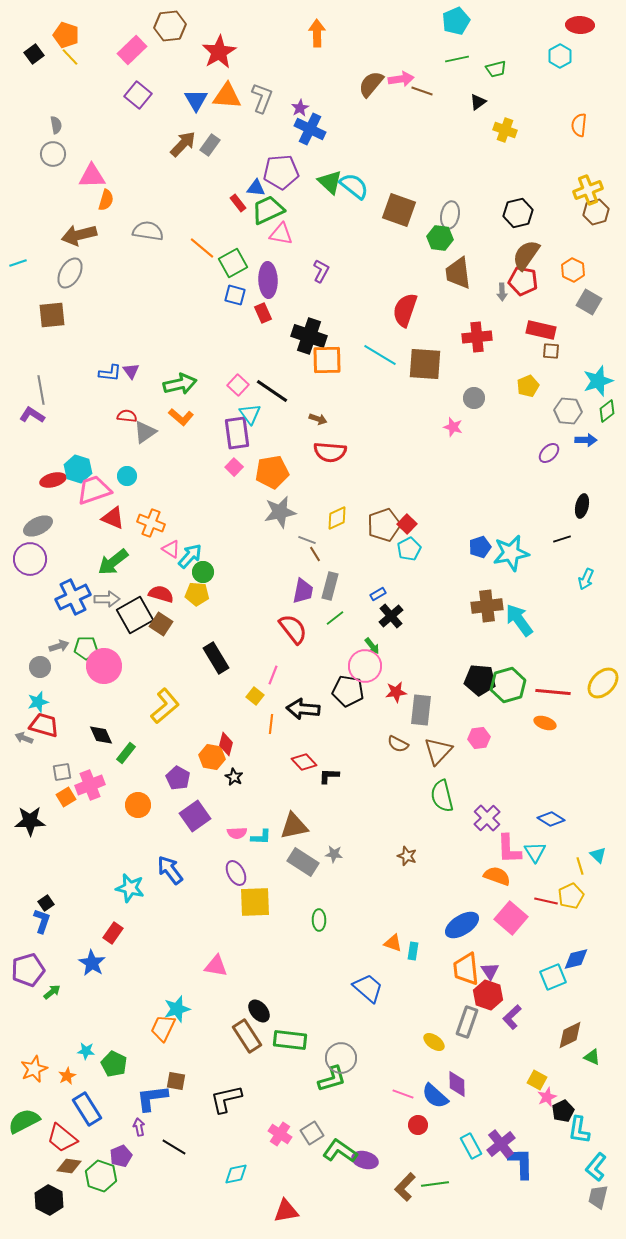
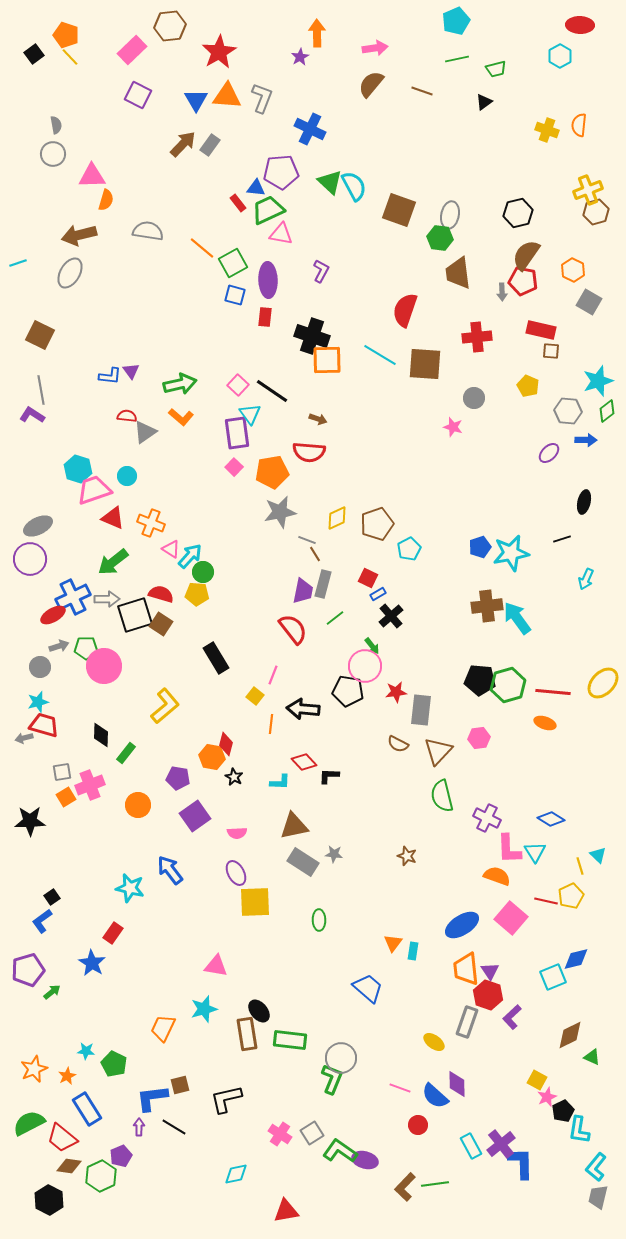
pink arrow at (401, 79): moved 26 px left, 31 px up
purple square at (138, 95): rotated 12 degrees counterclockwise
black triangle at (478, 102): moved 6 px right
purple star at (300, 108): moved 51 px up
yellow cross at (505, 130): moved 42 px right
cyan semicircle at (354, 186): rotated 24 degrees clockwise
red rectangle at (263, 313): moved 2 px right, 4 px down; rotated 30 degrees clockwise
brown square at (52, 315): moved 12 px left, 20 px down; rotated 32 degrees clockwise
black cross at (309, 336): moved 3 px right
blue L-shape at (110, 373): moved 3 px down
yellow pentagon at (528, 386): rotated 25 degrees counterclockwise
red semicircle at (330, 452): moved 21 px left
red ellipse at (53, 480): moved 135 px down; rotated 15 degrees counterclockwise
black ellipse at (582, 506): moved 2 px right, 4 px up
red square at (407, 524): moved 39 px left, 54 px down; rotated 18 degrees counterclockwise
brown pentagon at (384, 525): moved 7 px left, 1 px up
gray rectangle at (330, 586): moved 7 px left, 2 px up
black square at (135, 615): rotated 12 degrees clockwise
cyan arrow at (519, 620): moved 2 px left, 2 px up
black diamond at (101, 735): rotated 25 degrees clockwise
gray arrow at (24, 738): rotated 36 degrees counterclockwise
purple pentagon at (178, 778): rotated 20 degrees counterclockwise
purple cross at (487, 818): rotated 20 degrees counterclockwise
cyan L-shape at (261, 837): moved 19 px right, 55 px up
black square at (46, 903): moved 6 px right, 6 px up
blue L-shape at (42, 921): rotated 145 degrees counterclockwise
orange triangle at (393, 943): rotated 48 degrees clockwise
cyan star at (177, 1009): moved 27 px right
brown rectangle at (247, 1036): moved 2 px up; rotated 24 degrees clockwise
green L-shape at (332, 1079): rotated 52 degrees counterclockwise
brown square at (176, 1081): moved 4 px right, 4 px down; rotated 24 degrees counterclockwise
pink line at (403, 1094): moved 3 px left, 6 px up
green semicircle at (24, 1121): moved 5 px right, 2 px down
purple arrow at (139, 1127): rotated 12 degrees clockwise
black line at (174, 1147): moved 20 px up
green hexagon at (101, 1176): rotated 16 degrees clockwise
